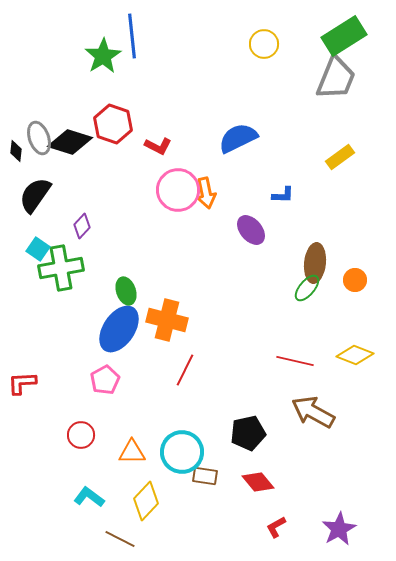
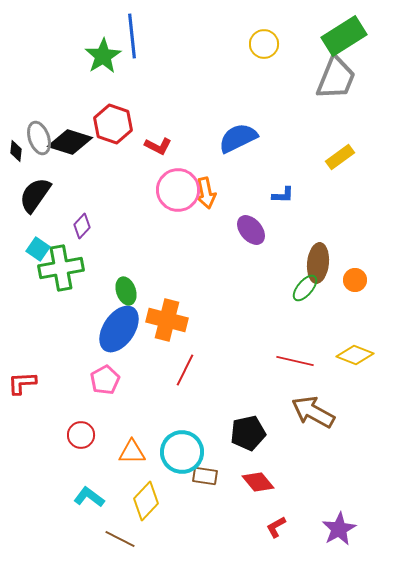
brown ellipse at (315, 263): moved 3 px right
green ellipse at (307, 288): moved 2 px left
